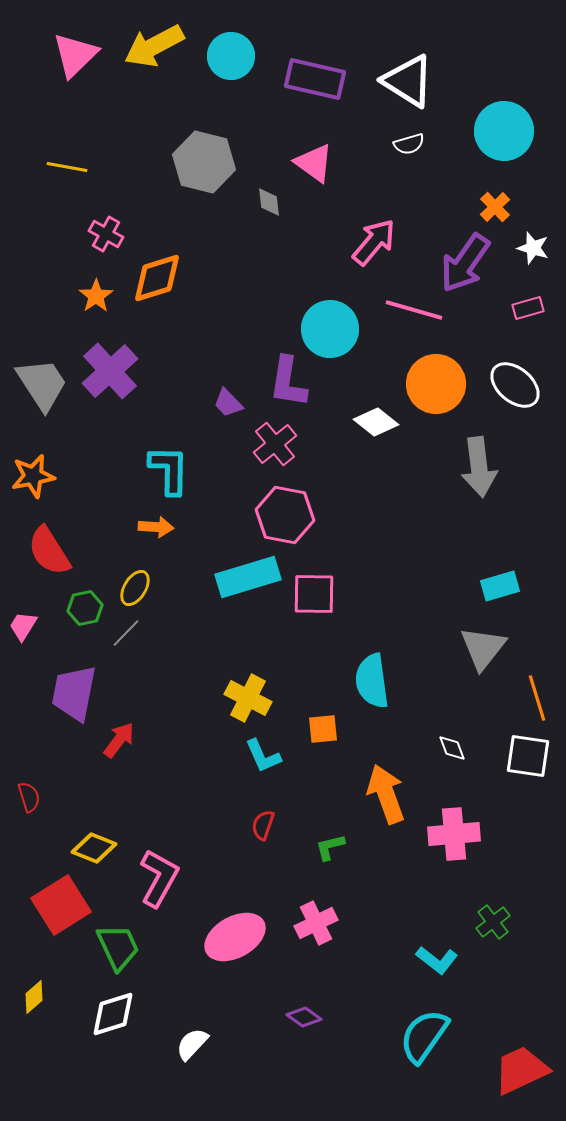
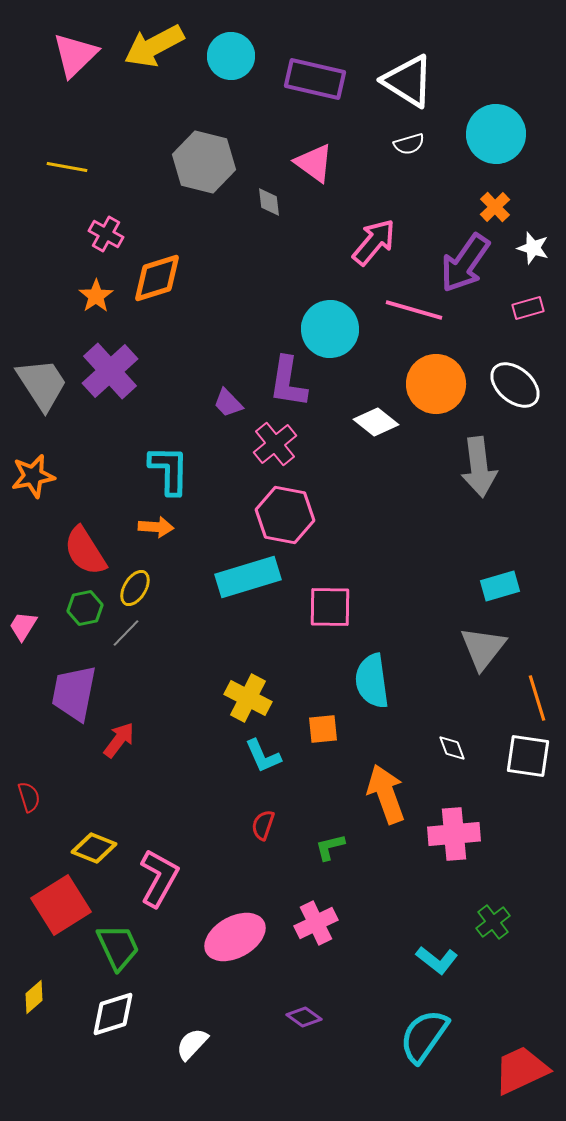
cyan circle at (504, 131): moved 8 px left, 3 px down
red semicircle at (49, 551): moved 36 px right
pink square at (314, 594): moved 16 px right, 13 px down
